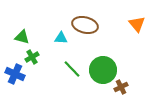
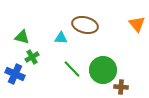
brown cross: rotated 32 degrees clockwise
